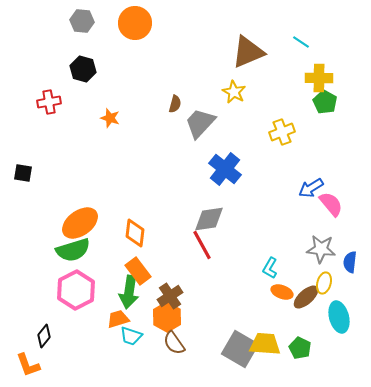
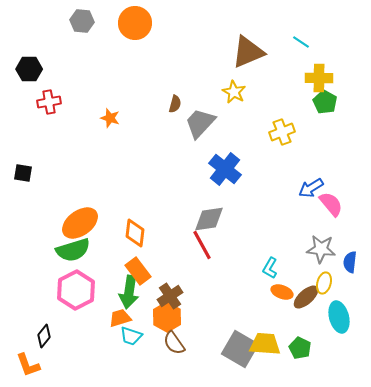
black hexagon at (83, 69): moved 54 px left; rotated 15 degrees counterclockwise
orange trapezoid at (118, 319): moved 2 px right, 1 px up
